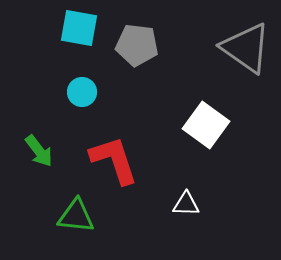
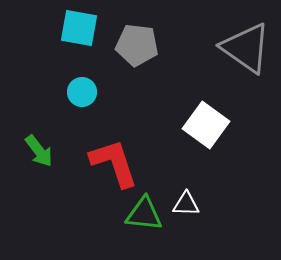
red L-shape: moved 3 px down
green triangle: moved 68 px right, 2 px up
